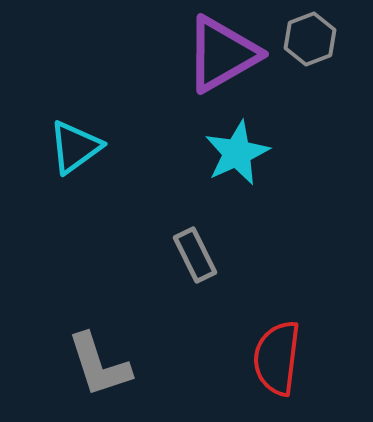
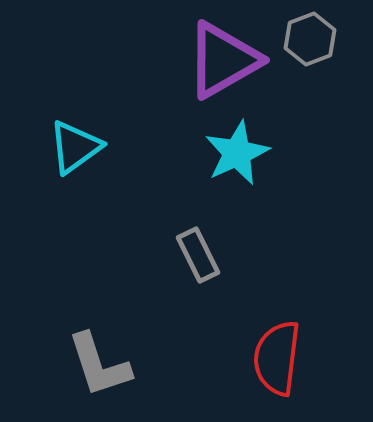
purple triangle: moved 1 px right, 6 px down
gray rectangle: moved 3 px right
